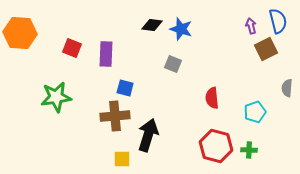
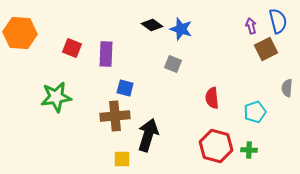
black diamond: rotated 30 degrees clockwise
